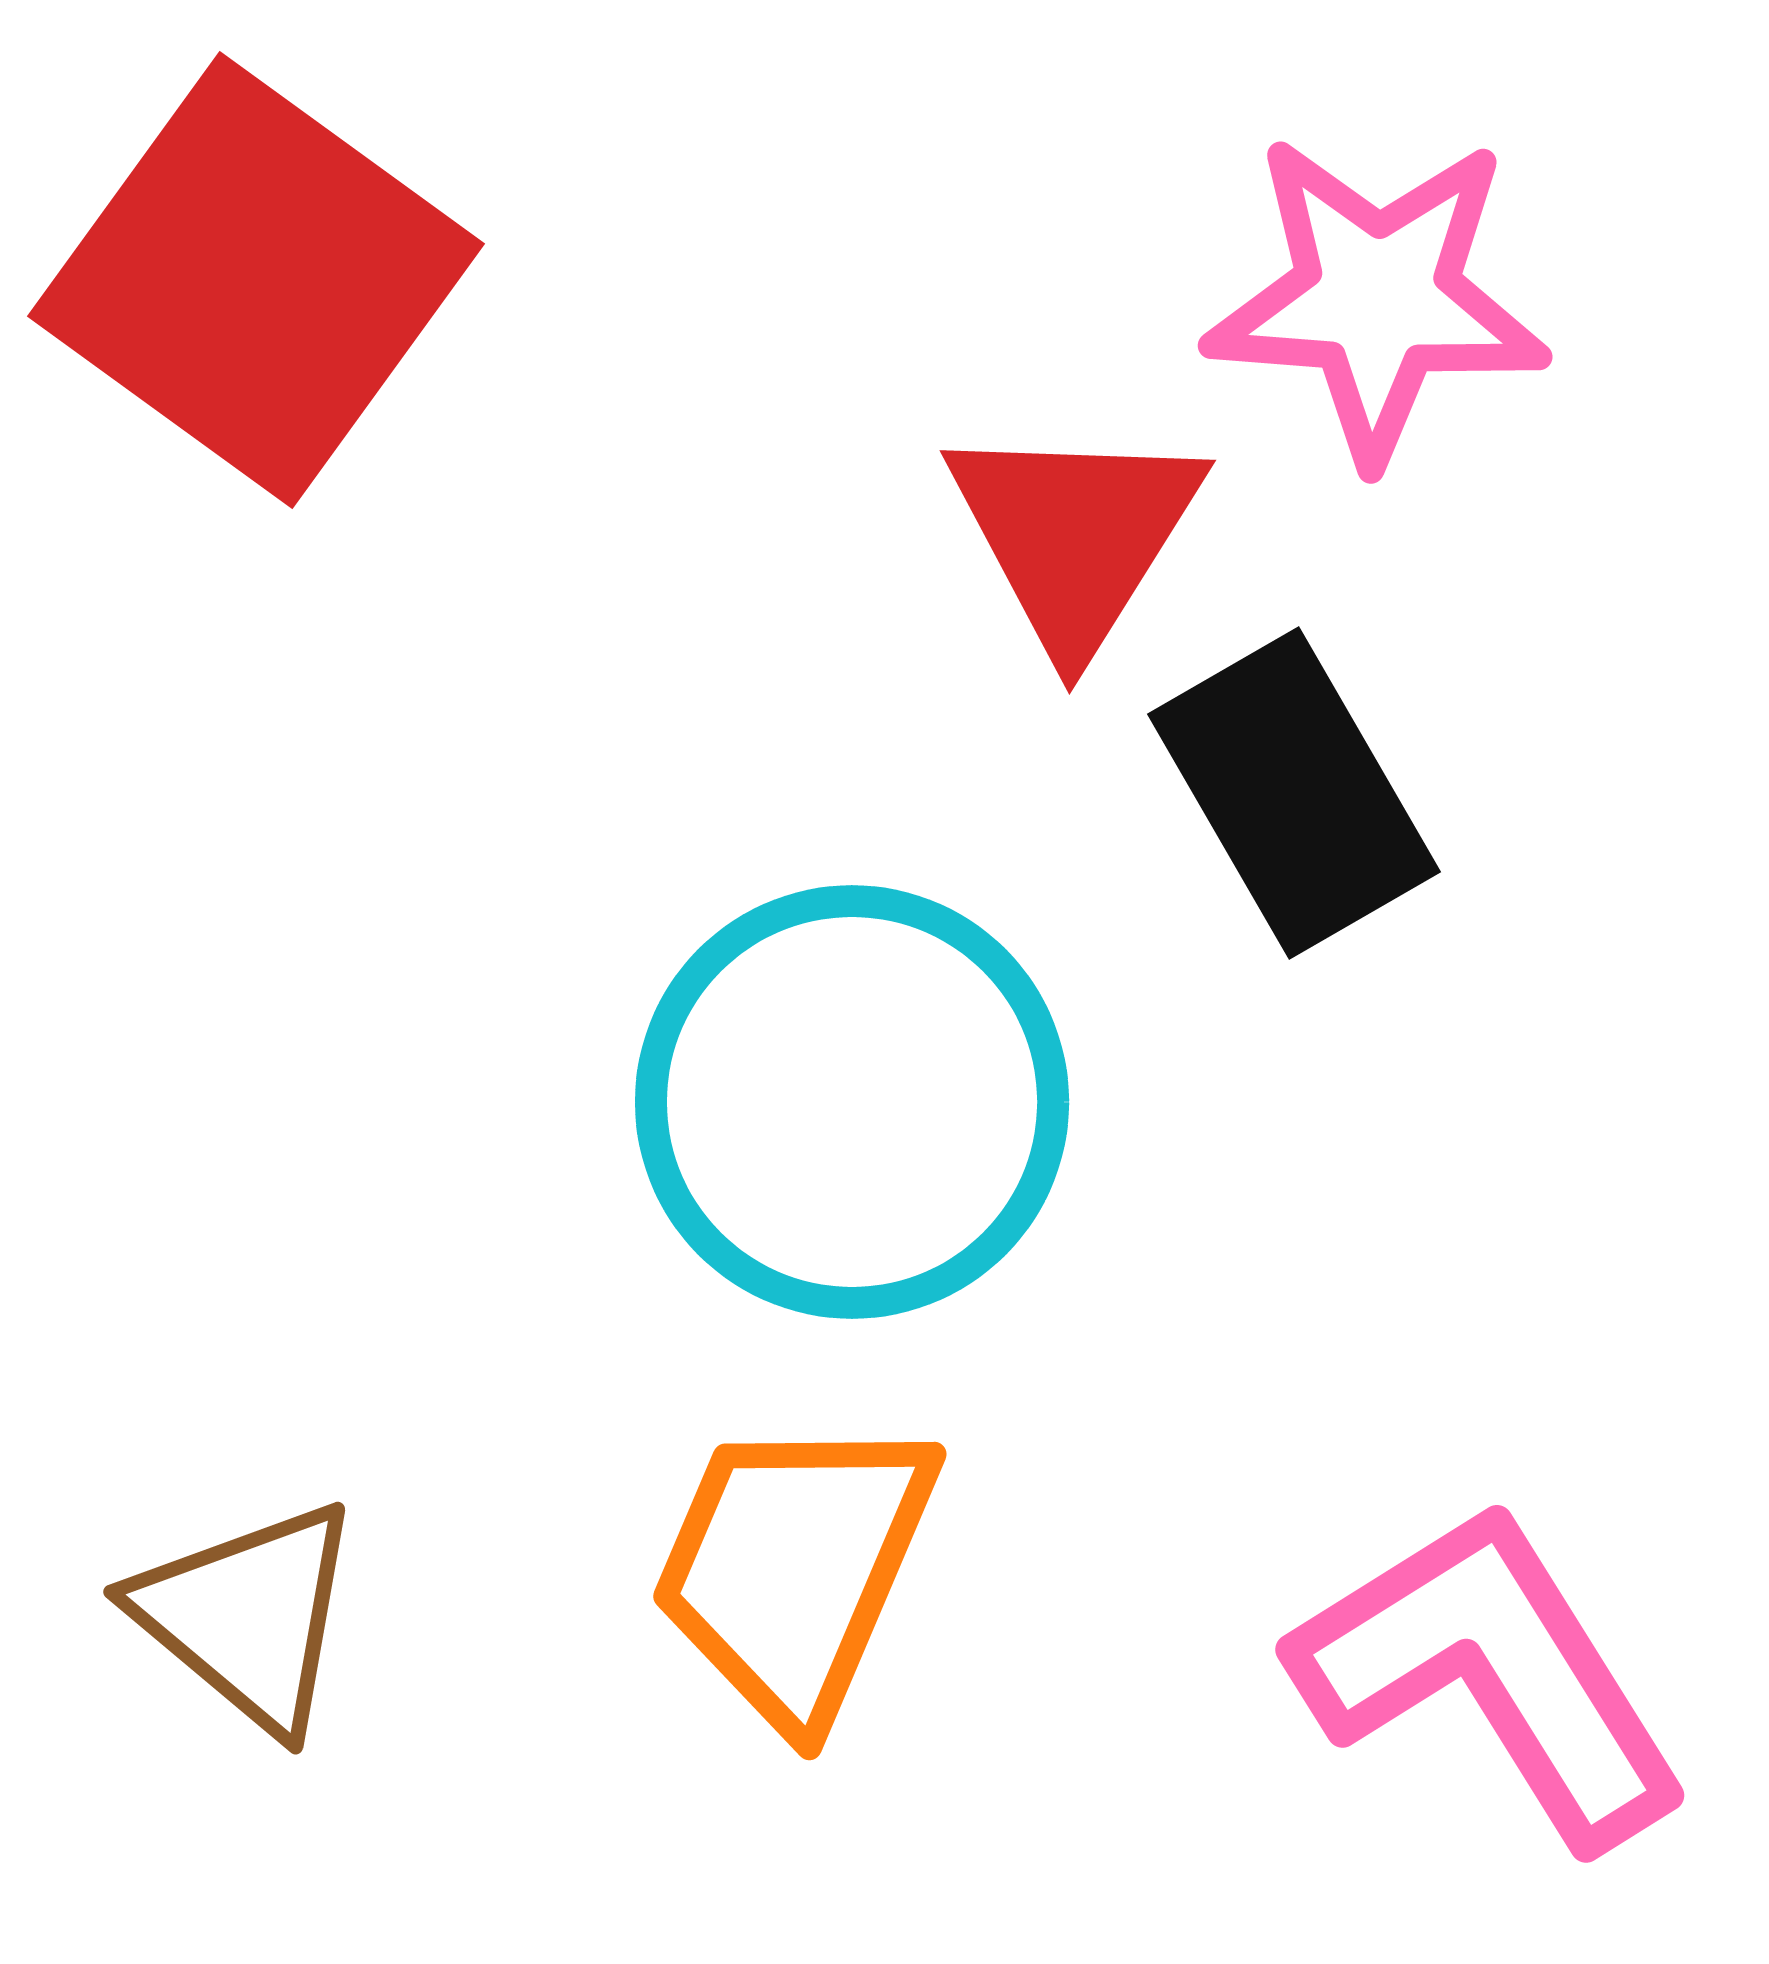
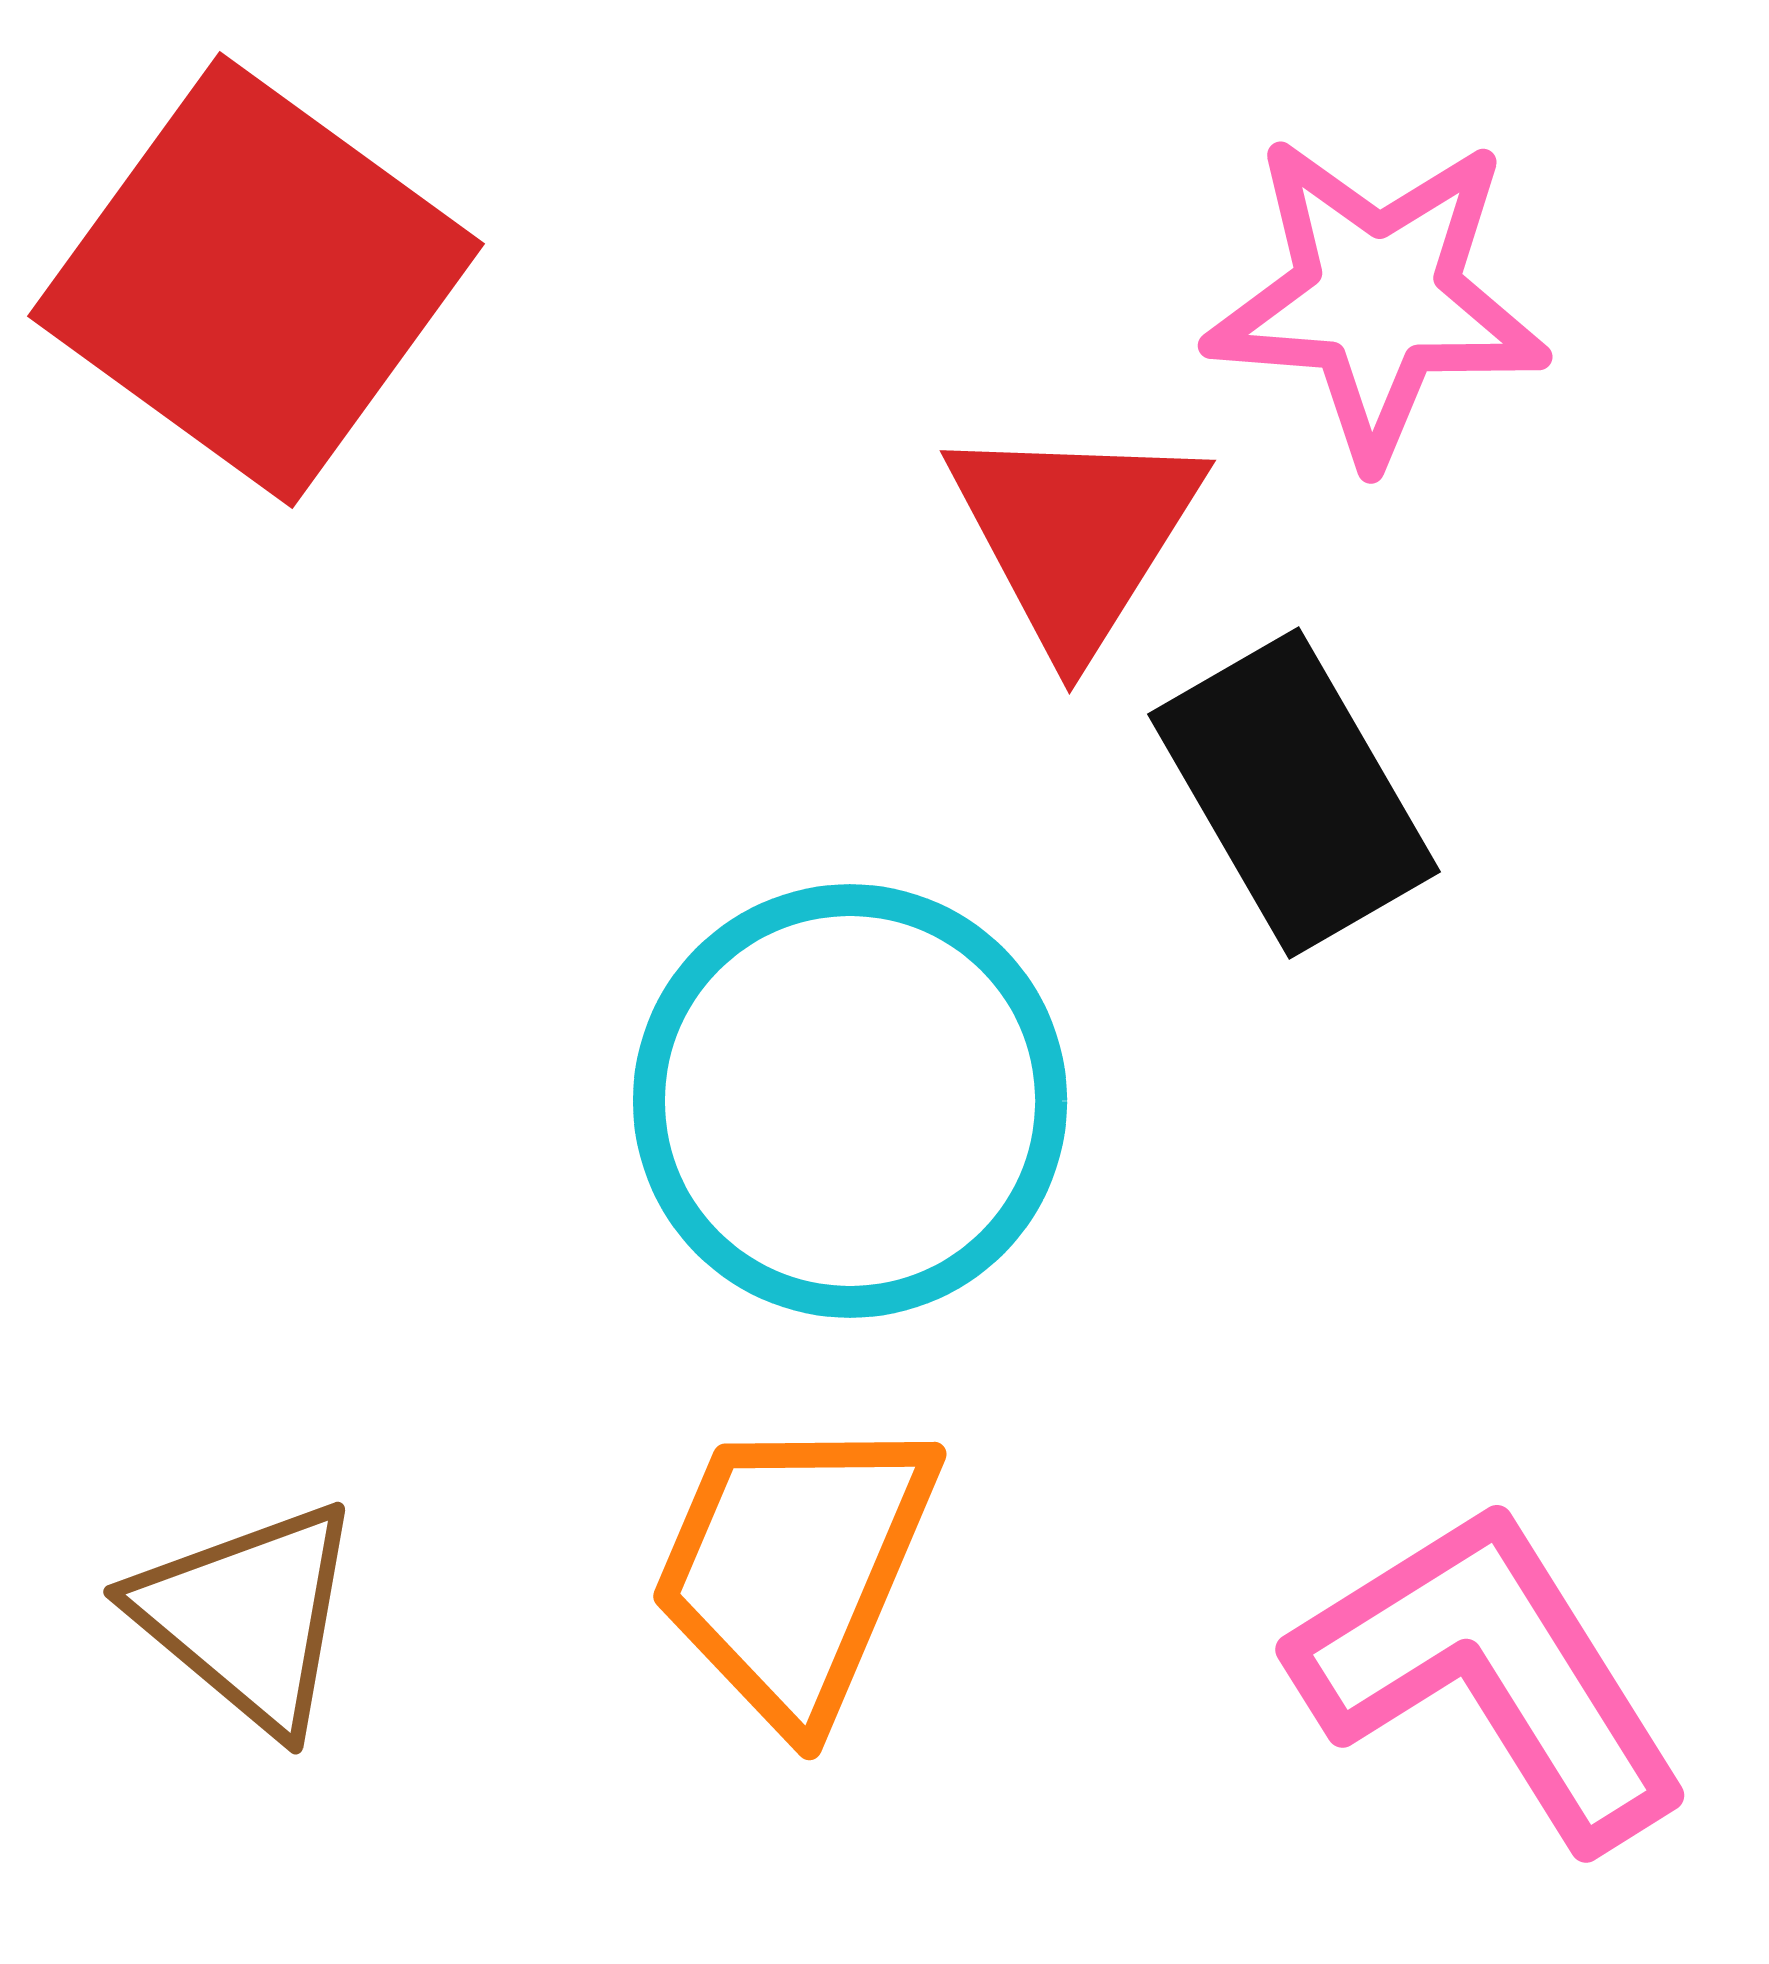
cyan circle: moved 2 px left, 1 px up
